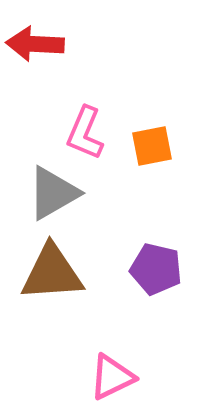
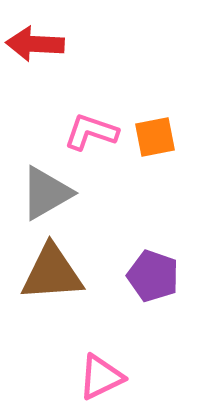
pink L-shape: moved 6 px right, 1 px up; rotated 86 degrees clockwise
orange square: moved 3 px right, 9 px up
gray triangle: moved 7 px left
purple pentagon: moved 3 px left, 7 px down; rotated 6 degrees clockwise
pink triangle: moved 11 px left
